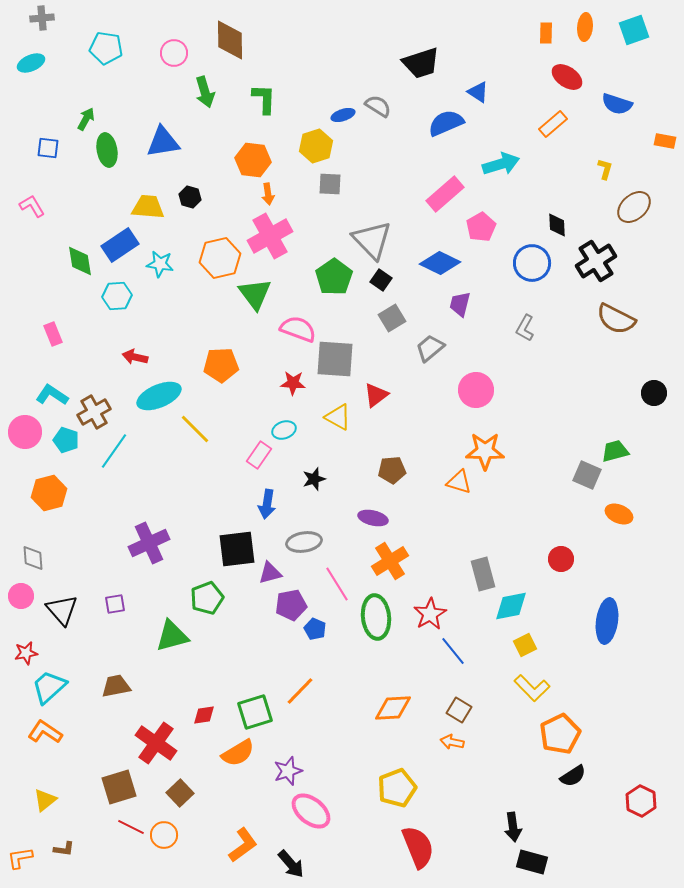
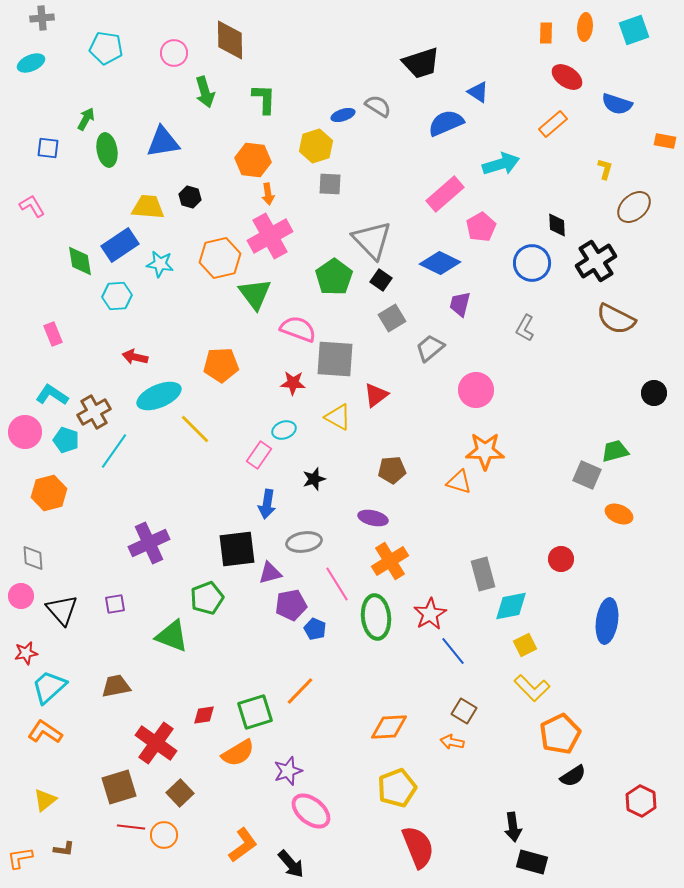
green triangle at (172, 636): rotated 36 degrees clockwise
orange diamond at (393, 708): moved 4 px left, 19 px down
brown square at (459, 710): moved 5 px right, 1 px down
red line at (131, 827): rotated 20 degrees counterclockwise
